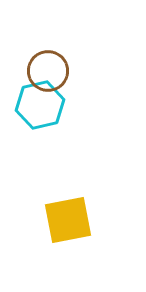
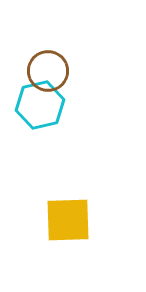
yellow square: rotated 9 degrees clockwise
